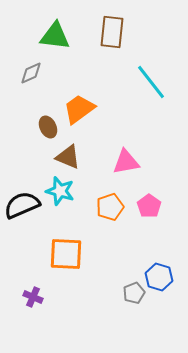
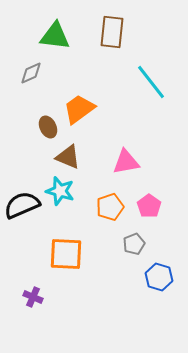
gray pentagon: moved 49 px up
